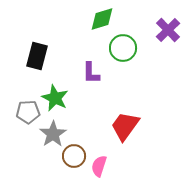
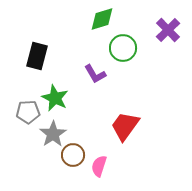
purple L-shape: moved 4 px right, 1 px down; rotated 30 degrees counterclockwise
brown circle: moved 1 px left, 1 px up
